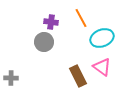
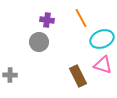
purple cross: moved 4 px left, 2 px up
cyan ellipse: moved 1 px down
gray circle: moved 5 px left
pink triangle: moved 1 px right, 2 px up; rotated 18 degrees counterclockwise
gray cross: moved 1 px left, 3 px up
